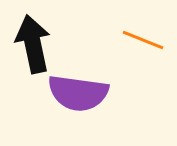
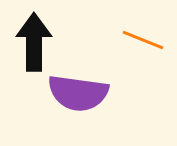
black arrow: moved 1 px right, 2 px up; rotated 12 degrees clockwise
